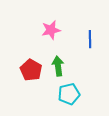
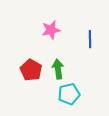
green arrow: moved 3 px down
